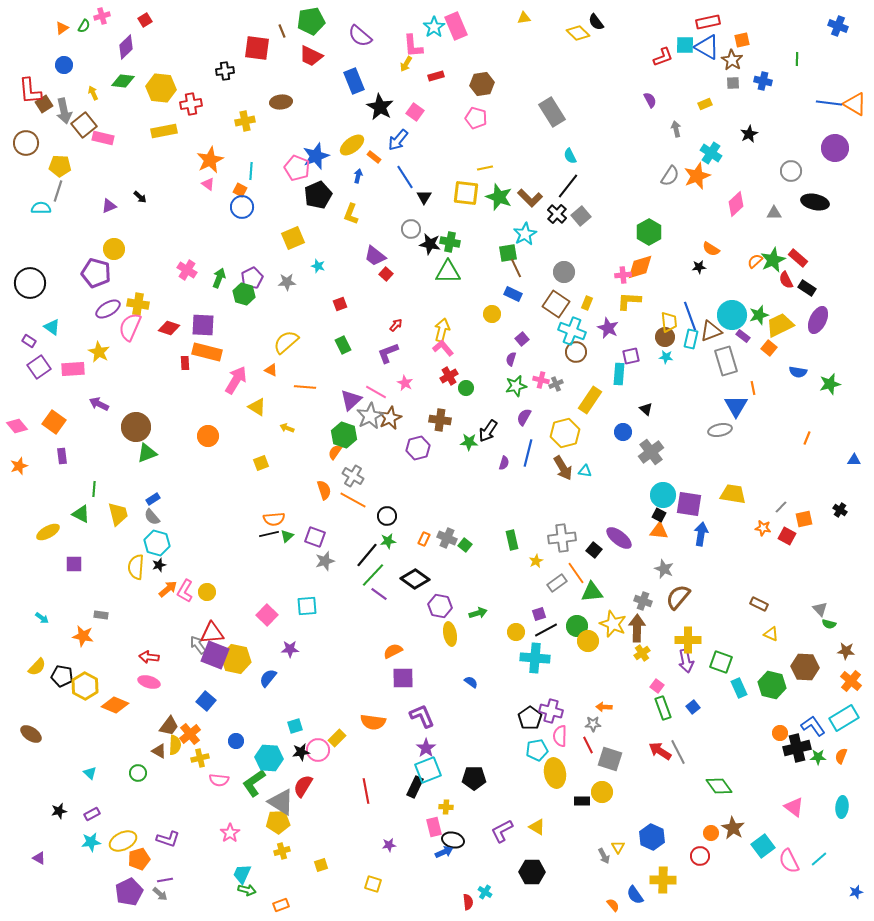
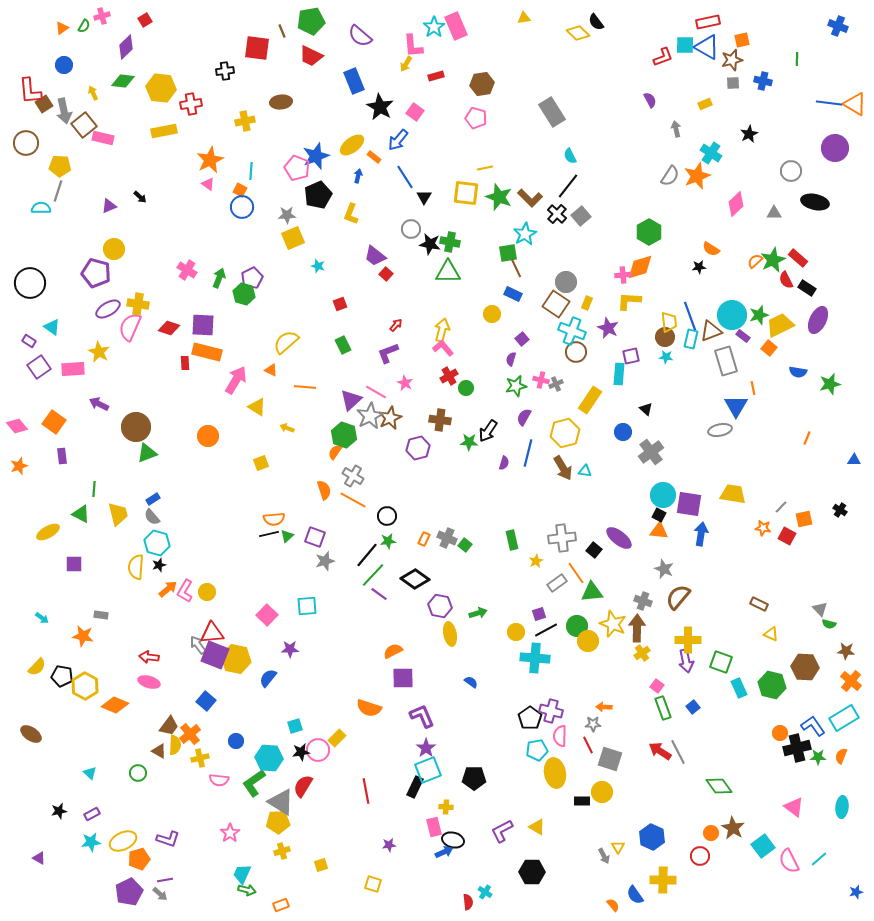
brown star at (732, 60): rotated 25 degrees clockwise
gray circle at (564, 272): moved 2 px right, 10 px down
gray star at (287, 282): moved 67 px up
orange semicircle at (373, 722): moved 4 px left, 14 px up; rotated 10 degrees clockwise
